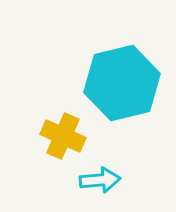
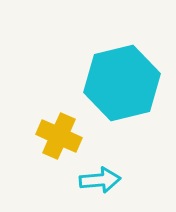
yellow cross: moved 4 px left
